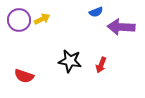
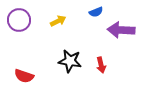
yellow arrow: moved 16 px right, 2 px down
purple arrow: moved 3 px down
red arrow: rotated 35 degrees counterclockwise
